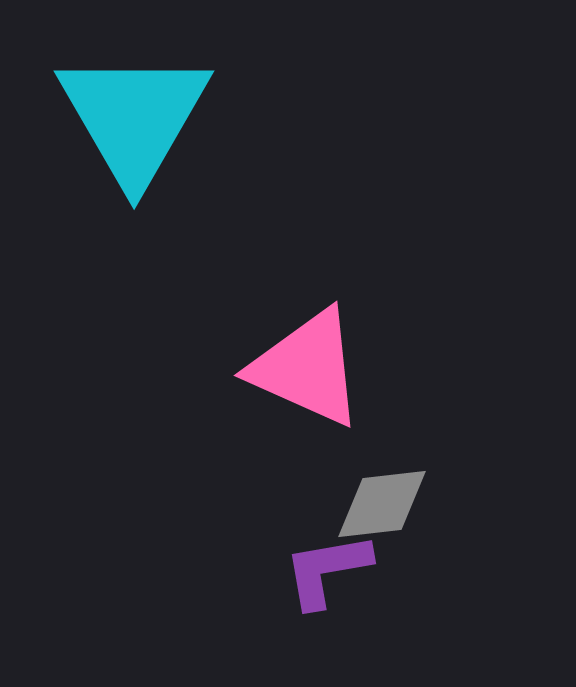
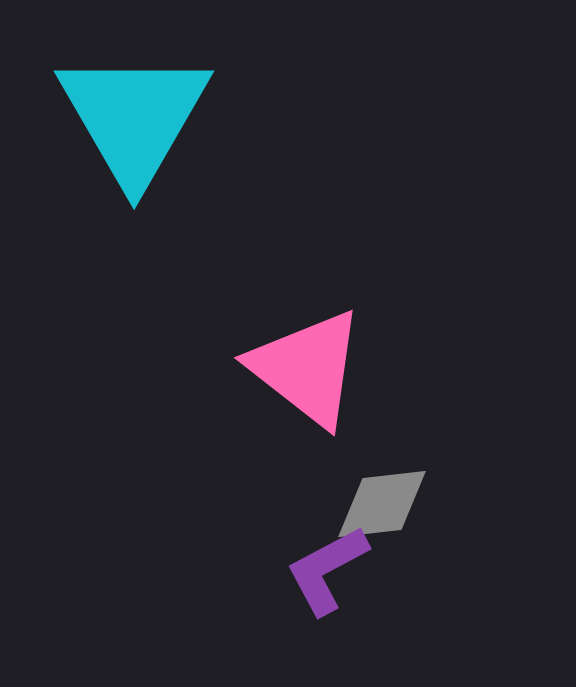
pink triangle: rotated 14 degrees clockwise
purple L-shape: rotated 18 degrees counterclockwise
